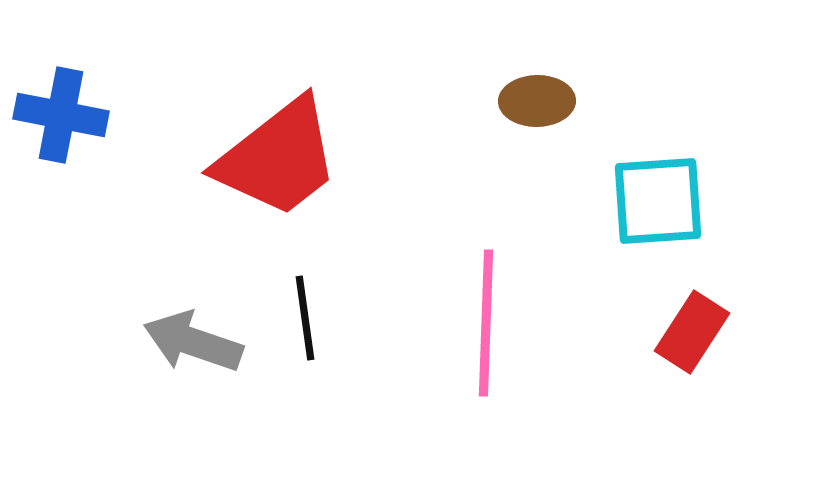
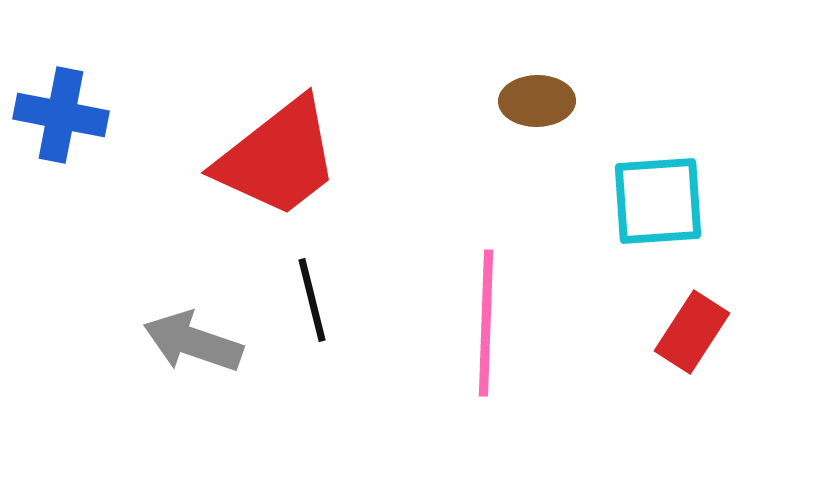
black line: moved 7 px right, 18 px up; rotated 6 degrees counterclockwise
